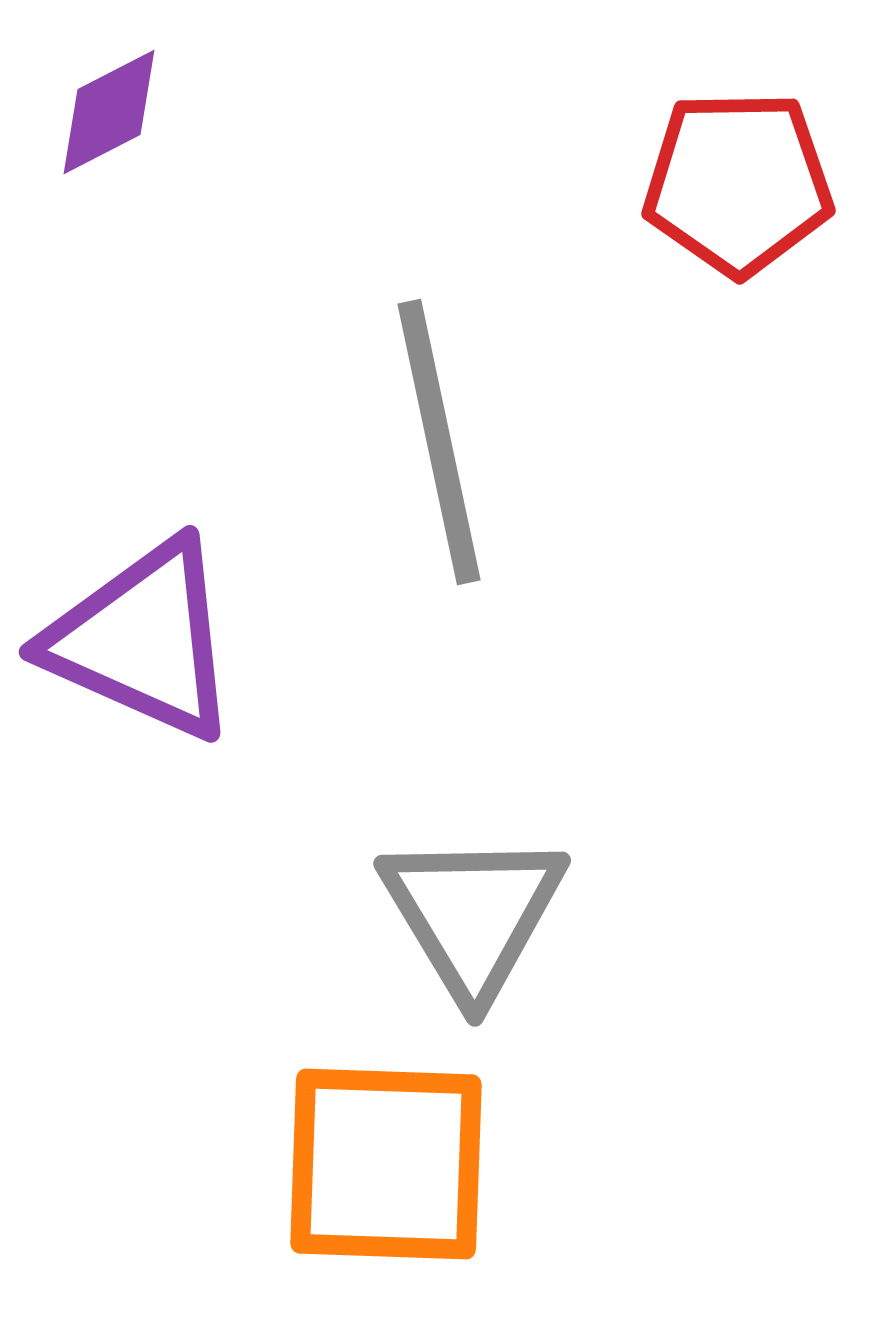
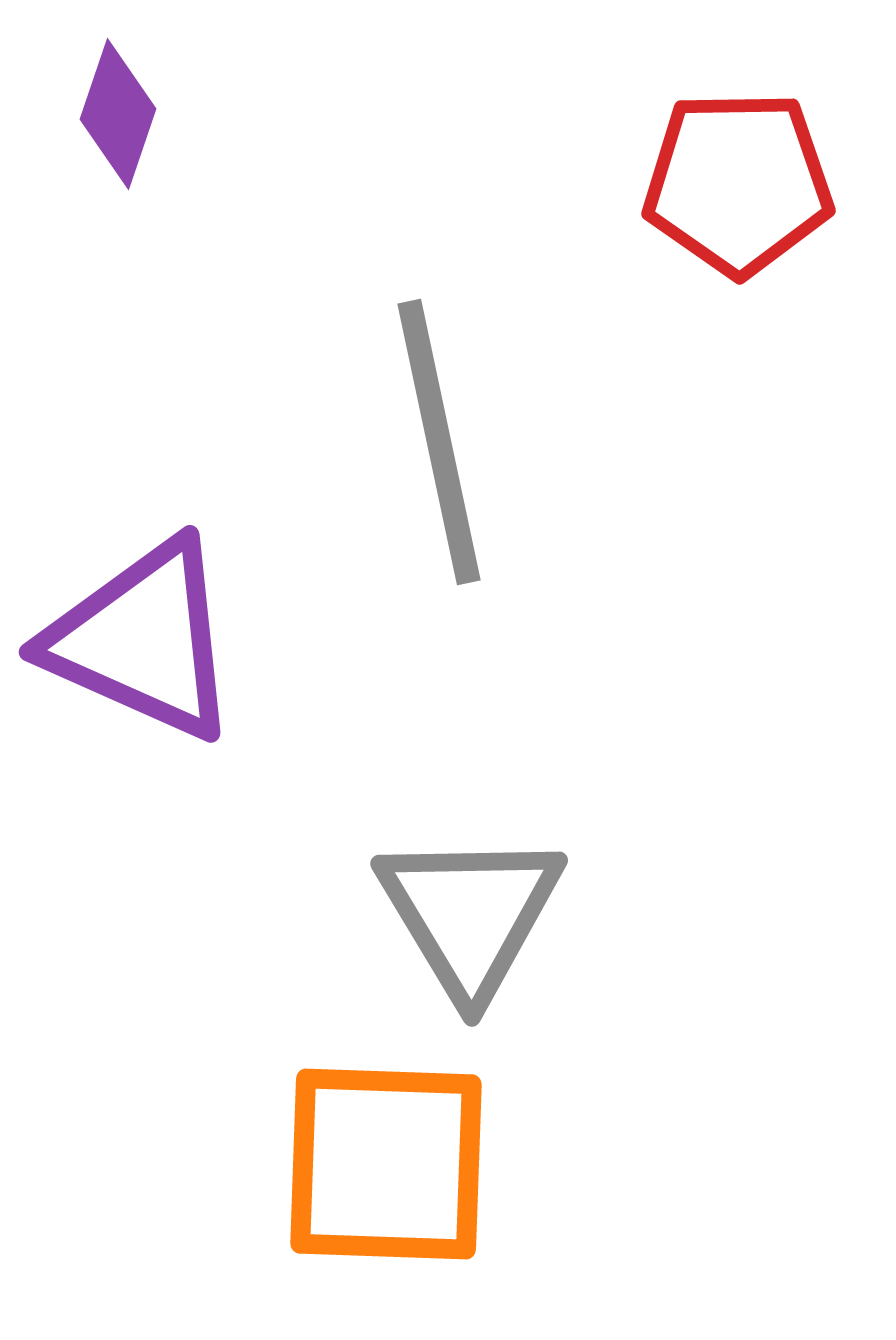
purple diamond: moved 9 px right, 2 px down; rotated 44 degrees counterclockwise
gray triangle: moved 3 px left
